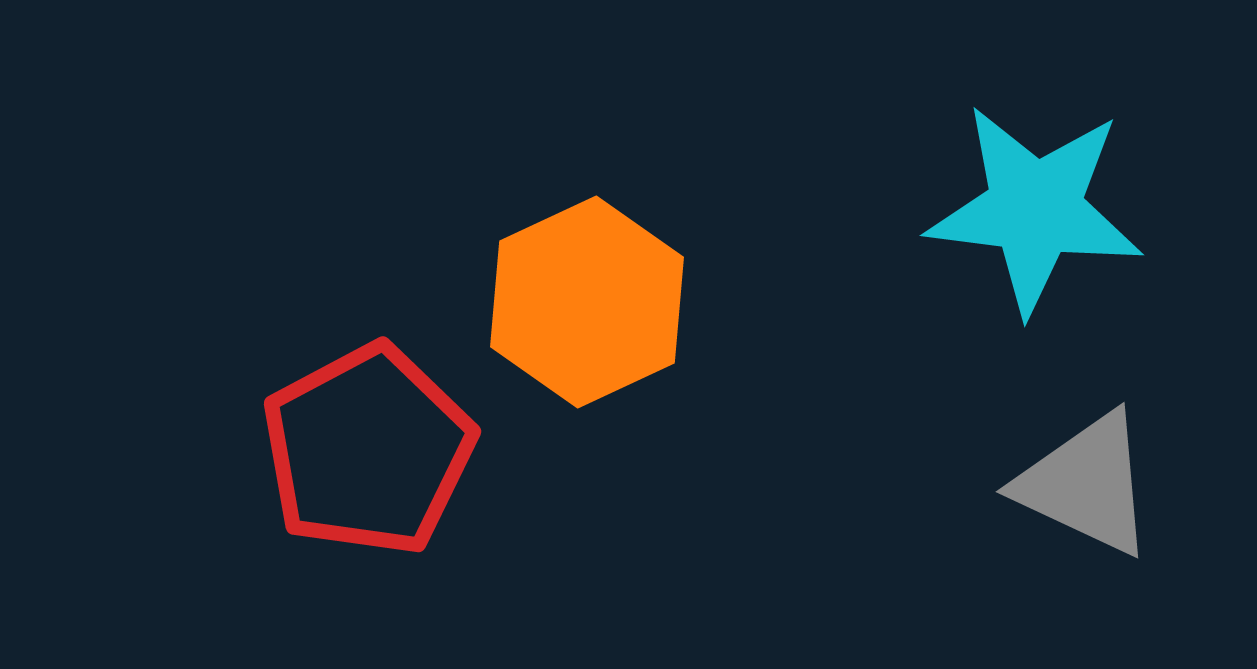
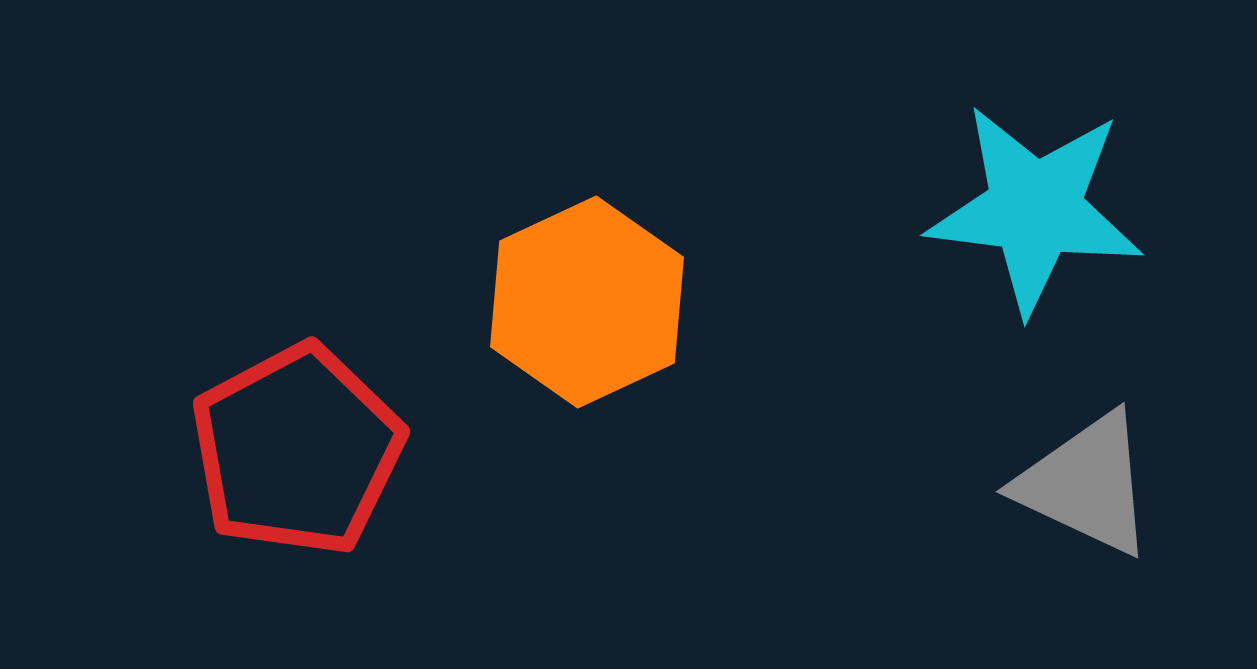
red pentagon: moved 71 px left
